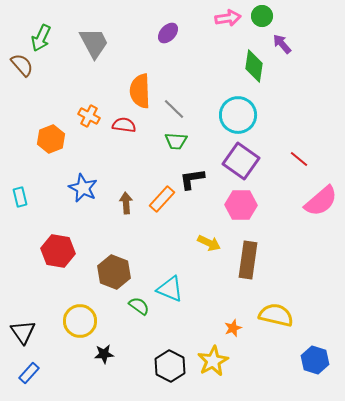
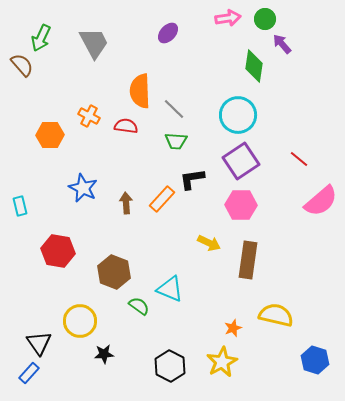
green circle: moved 3 px right, 3 px down
red semicircle: moved 2 px right, 1 px down
orange hexagon: moved 1 px left, 4 px up; rotated 20 degrees clockwise
purple square: rotated 21 degrees clockwise
cyan rectangle: moved 9 px down
black triangle: moved 16 px right, 11 px down
yellow star: moved 9 px right, 1 px down
